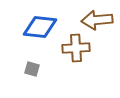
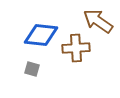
brown arrow: moved 1 px right, 1 px down; rotated 40 degrees clockwise
blue diamond: moved 1 px right, 8 px down
